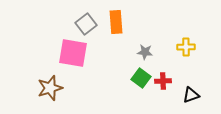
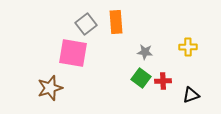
yellow cross: moved 2 px right
